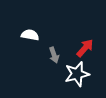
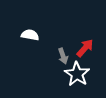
gray arrow: moved 9 px right, 1 px down
white star: rotated 25 degrees counterclockwise
